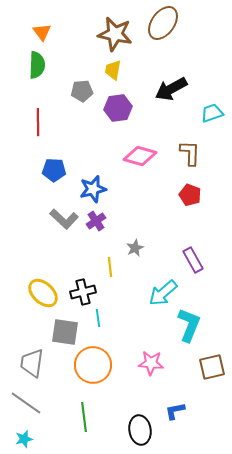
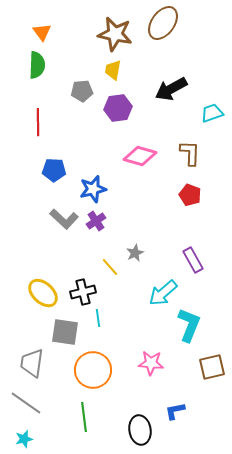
gray star: moved 5 px down
yellow line: rotated 36 degrees counterclockwise
orange circle: moved 5 px down
